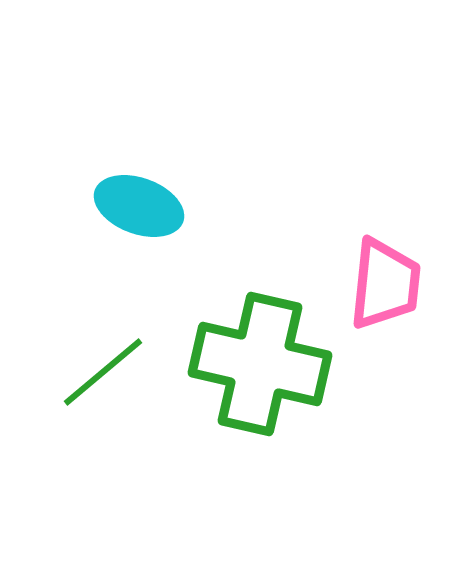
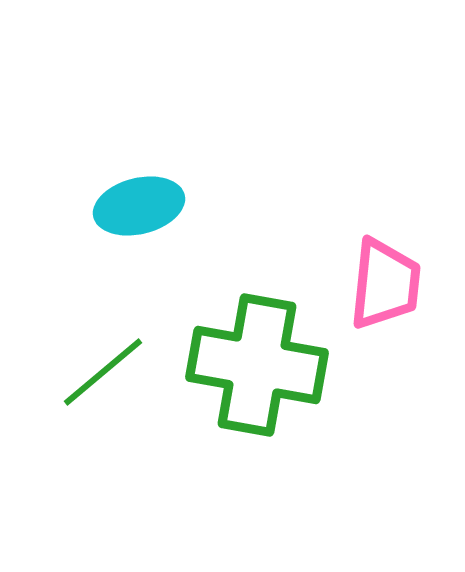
cyan ellipse: rotated 34 degrees counterclockwise
green cross: moved 3 px left, 1 px down; rotated 3 degrees counterclockwise
